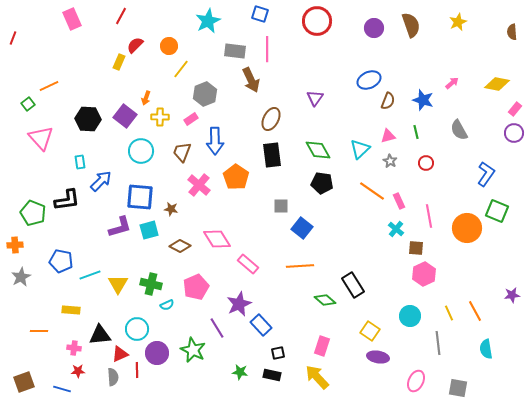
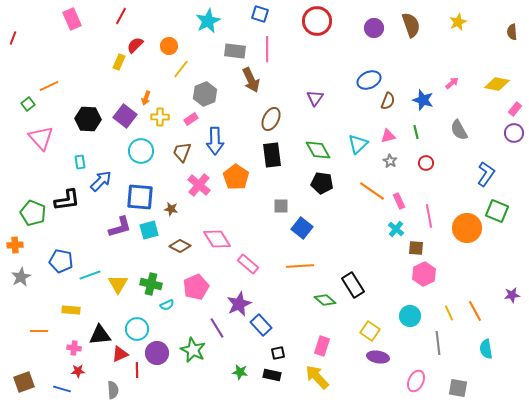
cyan triangle at (360, 149): moved 2 px left, 5 px up
gray semicircle at (113, 377): moved 13 px down
